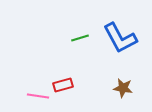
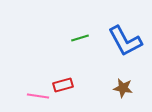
blue L-shape: moved 5 px right, 3 px down
